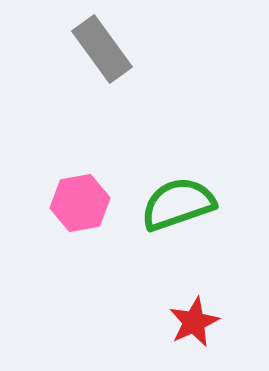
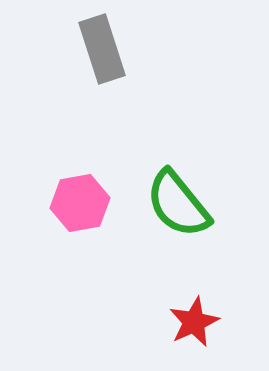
gray rectangle: rotated 18 degrees clockwise
green semicircle: rotated 110 degrees counterclockwise
